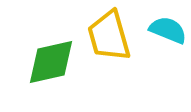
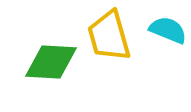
green diamond: rotated 16 degrees clockwise
